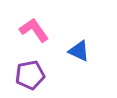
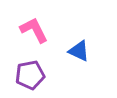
pink L-shape: rotated 8 degrees clockwise
